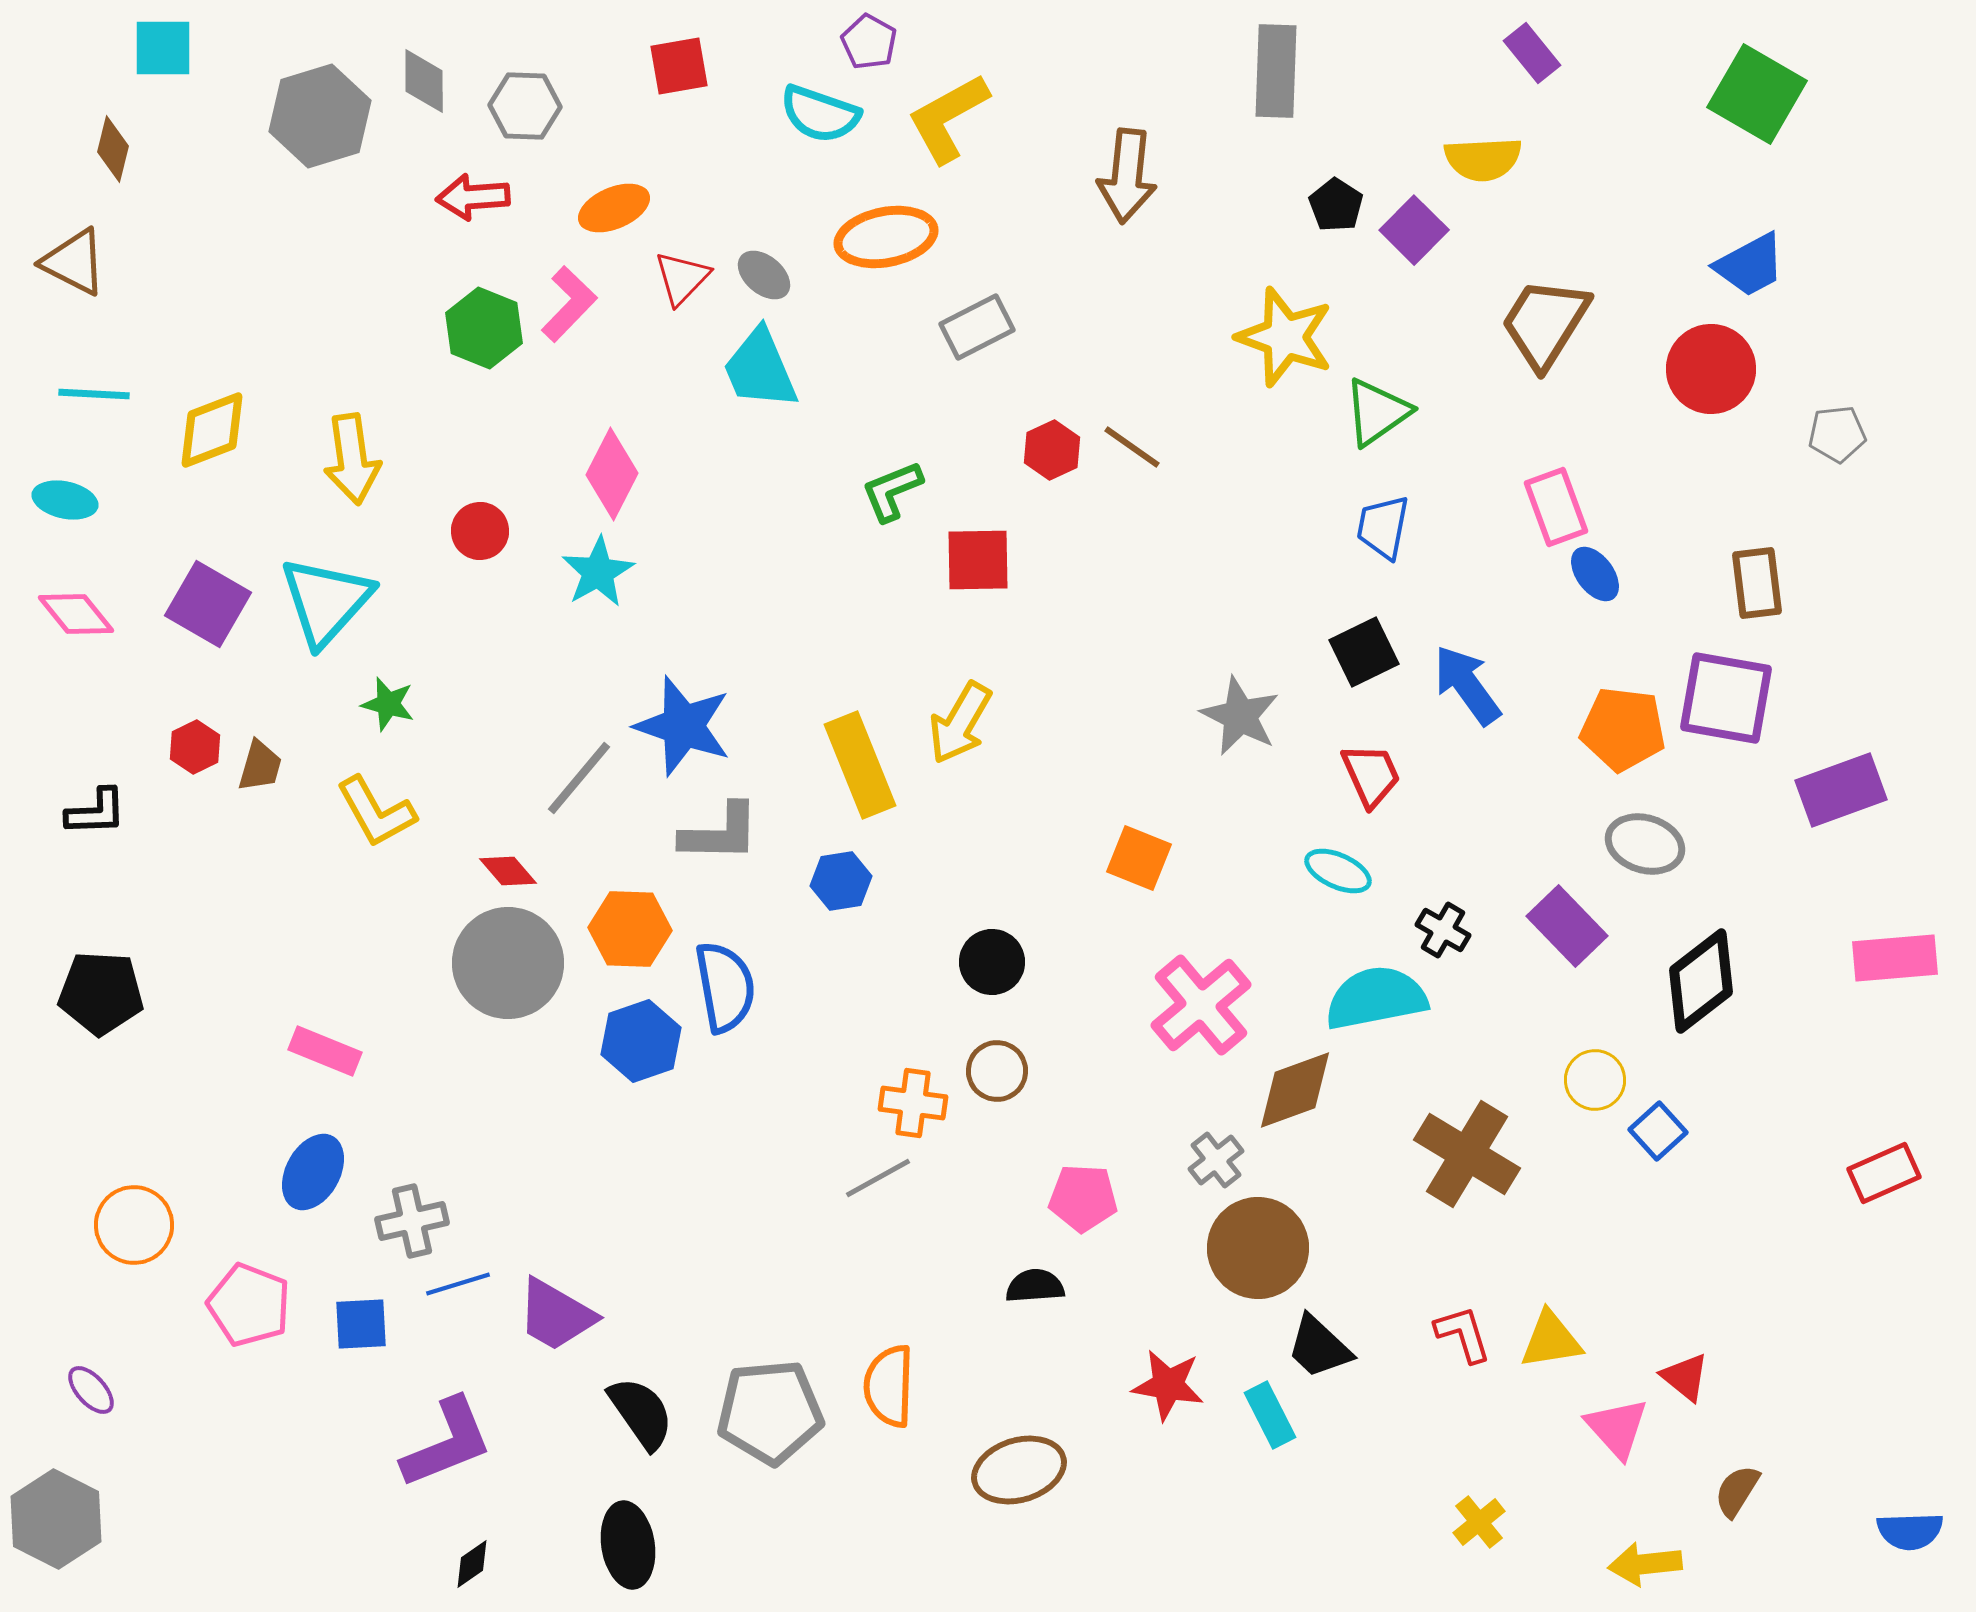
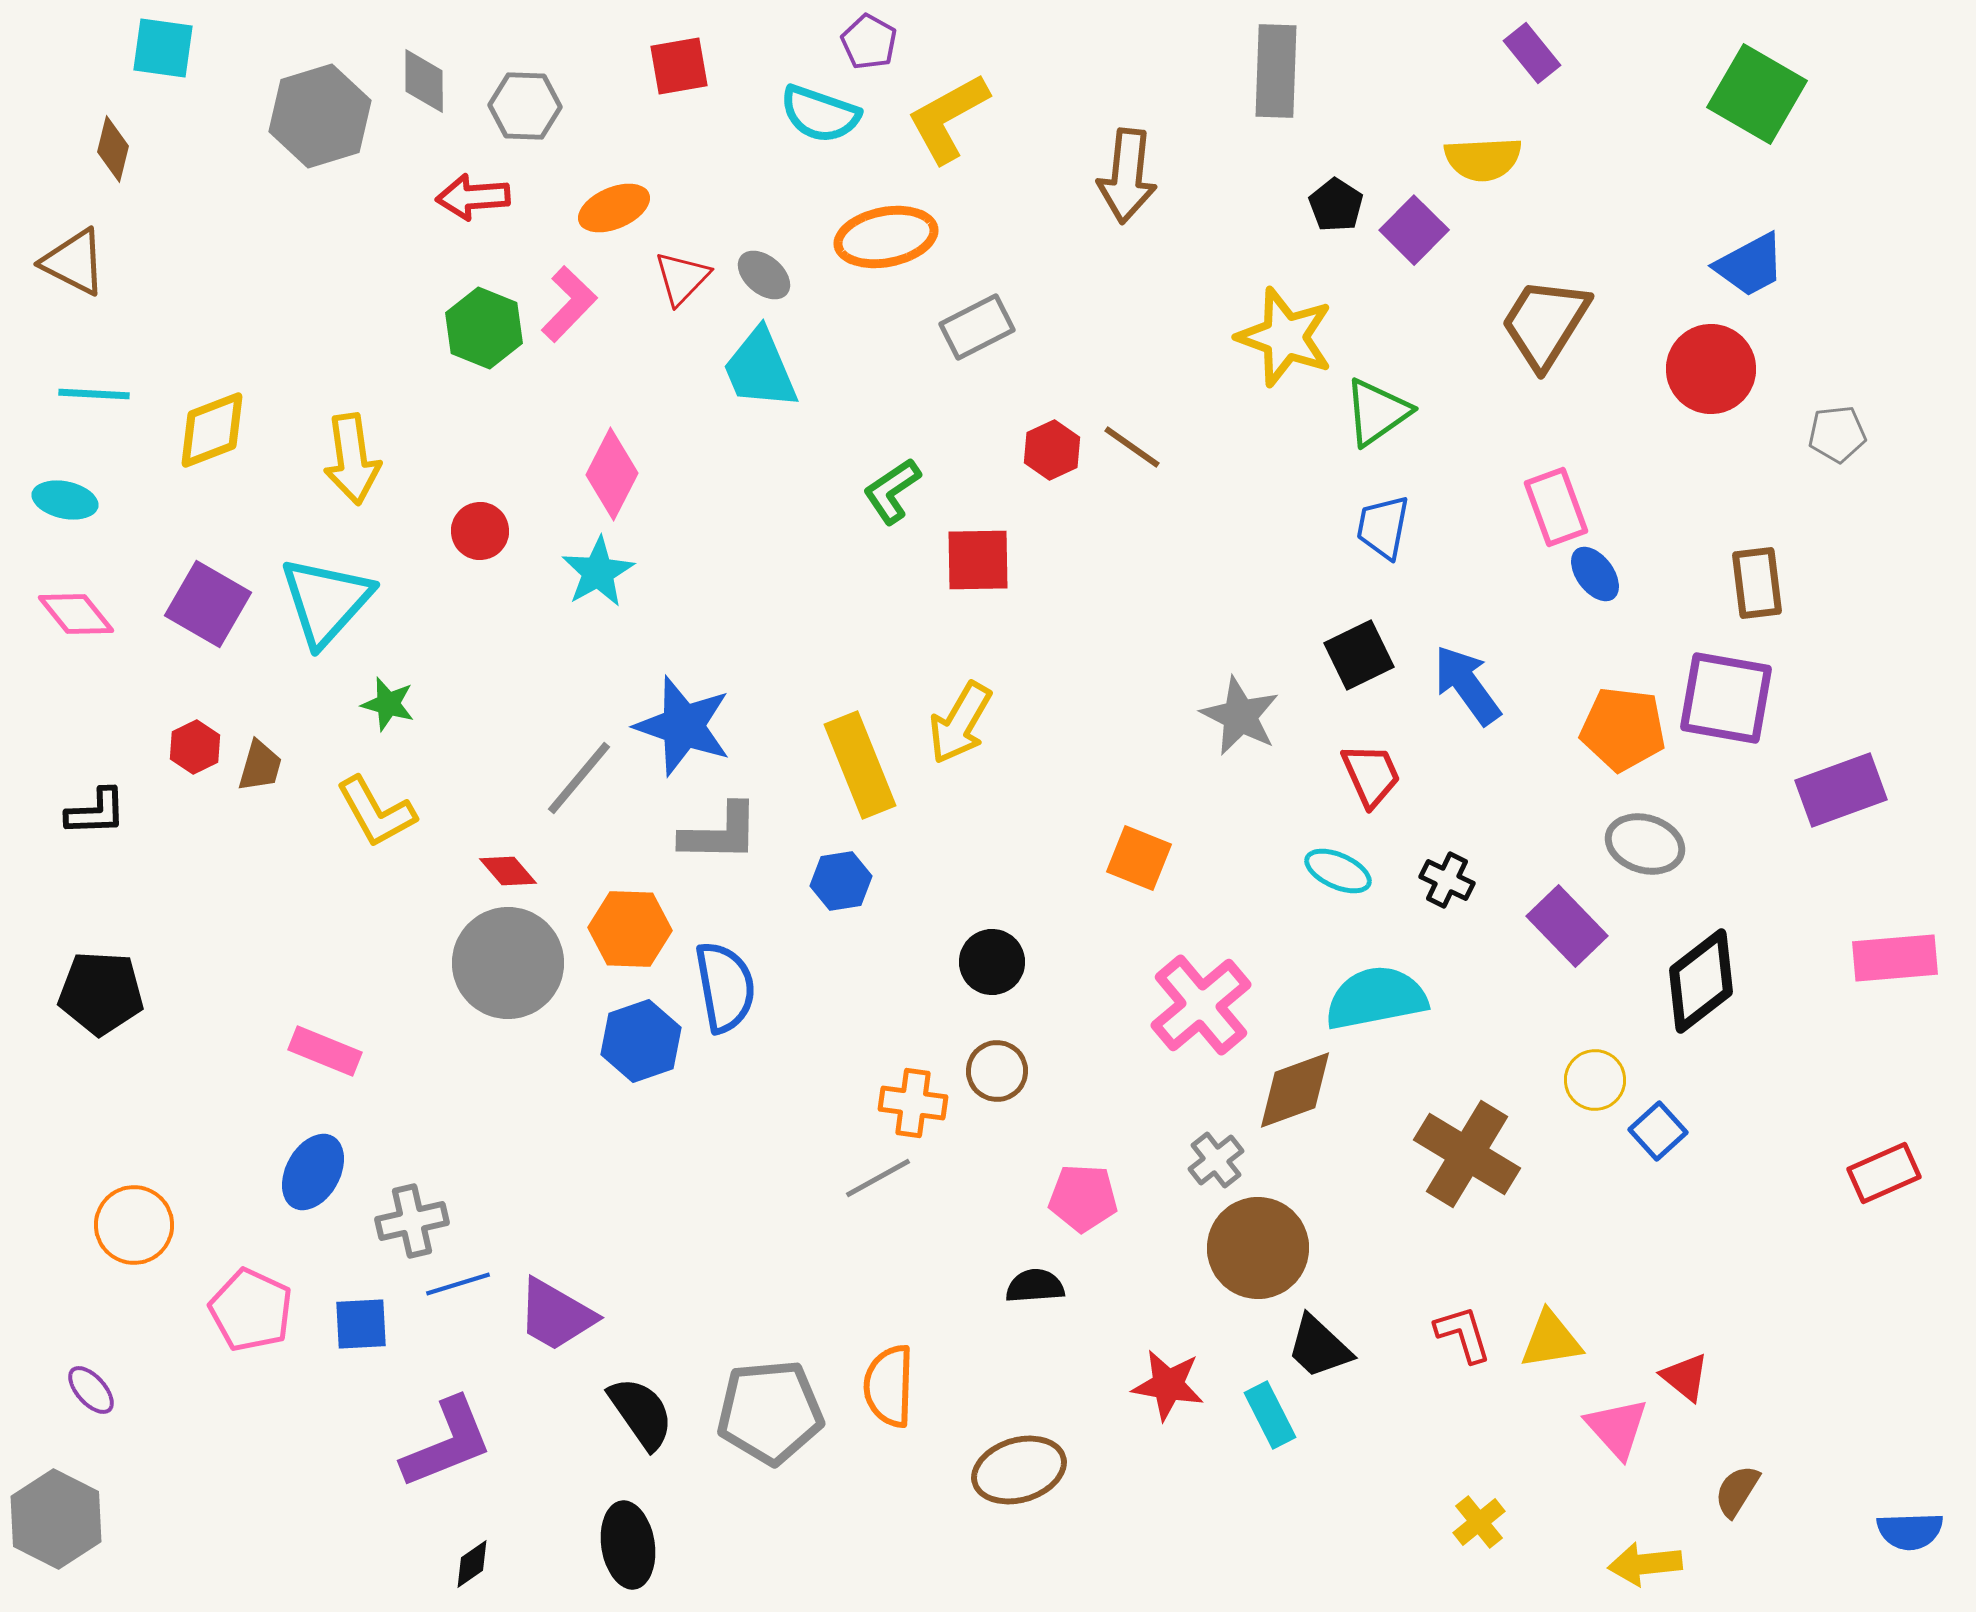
cyan square at (163, 48): rotated 8 degrees clockwise
green L-shape at (892, 491): rotated 12 degrees counterclockwise
black square at (1364, 652): moved 5 px left, 3 px down
black cross at (1443, 930): moved 4 px right, 50 px up; rotated 4 degrees counterclockwise
pink pentagon at (249, 1305): moved 2 px right, 5 px down; rotated 4 degrees clockwise
